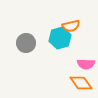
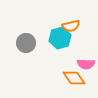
orange diamond: moved 7 px left, 5 px up
